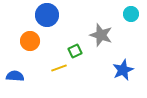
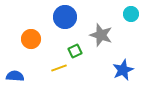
blue circle: moved 18 px right, 2 px down
orange circle: moved 1 px right, 2 px up
